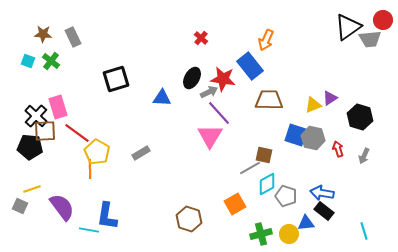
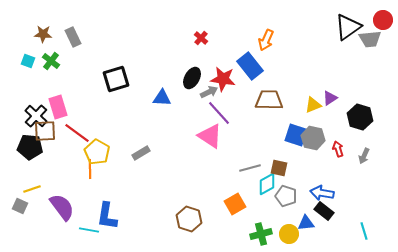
pink triangle at (210, 136): rotated 28 degrees counterclockwise
brown square at (264, 155): moved 15 px right, 13 px down
gray line at (250, 168): rotated 15 degrees clockwise
